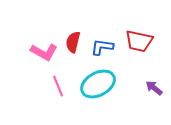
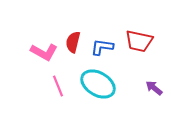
cyan ellipse: rotated 60 degrees clockwise
